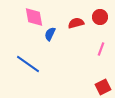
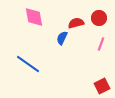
red circle: moved 1 px left, 1 px down
blue semicircle: moved 12 px right, 4 px down
pink line: moved 5 px up
red square: moved 1 px left, 1 px up
